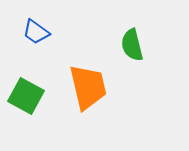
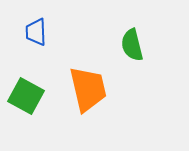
blue trapezoid: rotated 52 degrees clockwise
orange trapezoid: moved 2 px down
